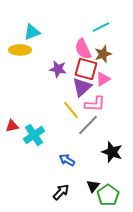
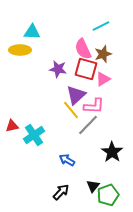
cyan line: moved 1 px up
cyan triangle: rotated 24 degrees clockwise
purple triangle: moved 6 px left, 8 px down
pink L-shape: moved 1 px left, 2 px down
black star: rotated 15 degrees clockwise
green pentagon: rotated 15 degrees clockwise
